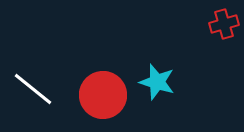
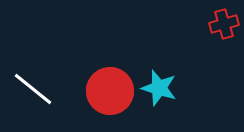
cyan star: moved 2 px right, 6 px down
red circle: moved 7 px right, 4 px up
